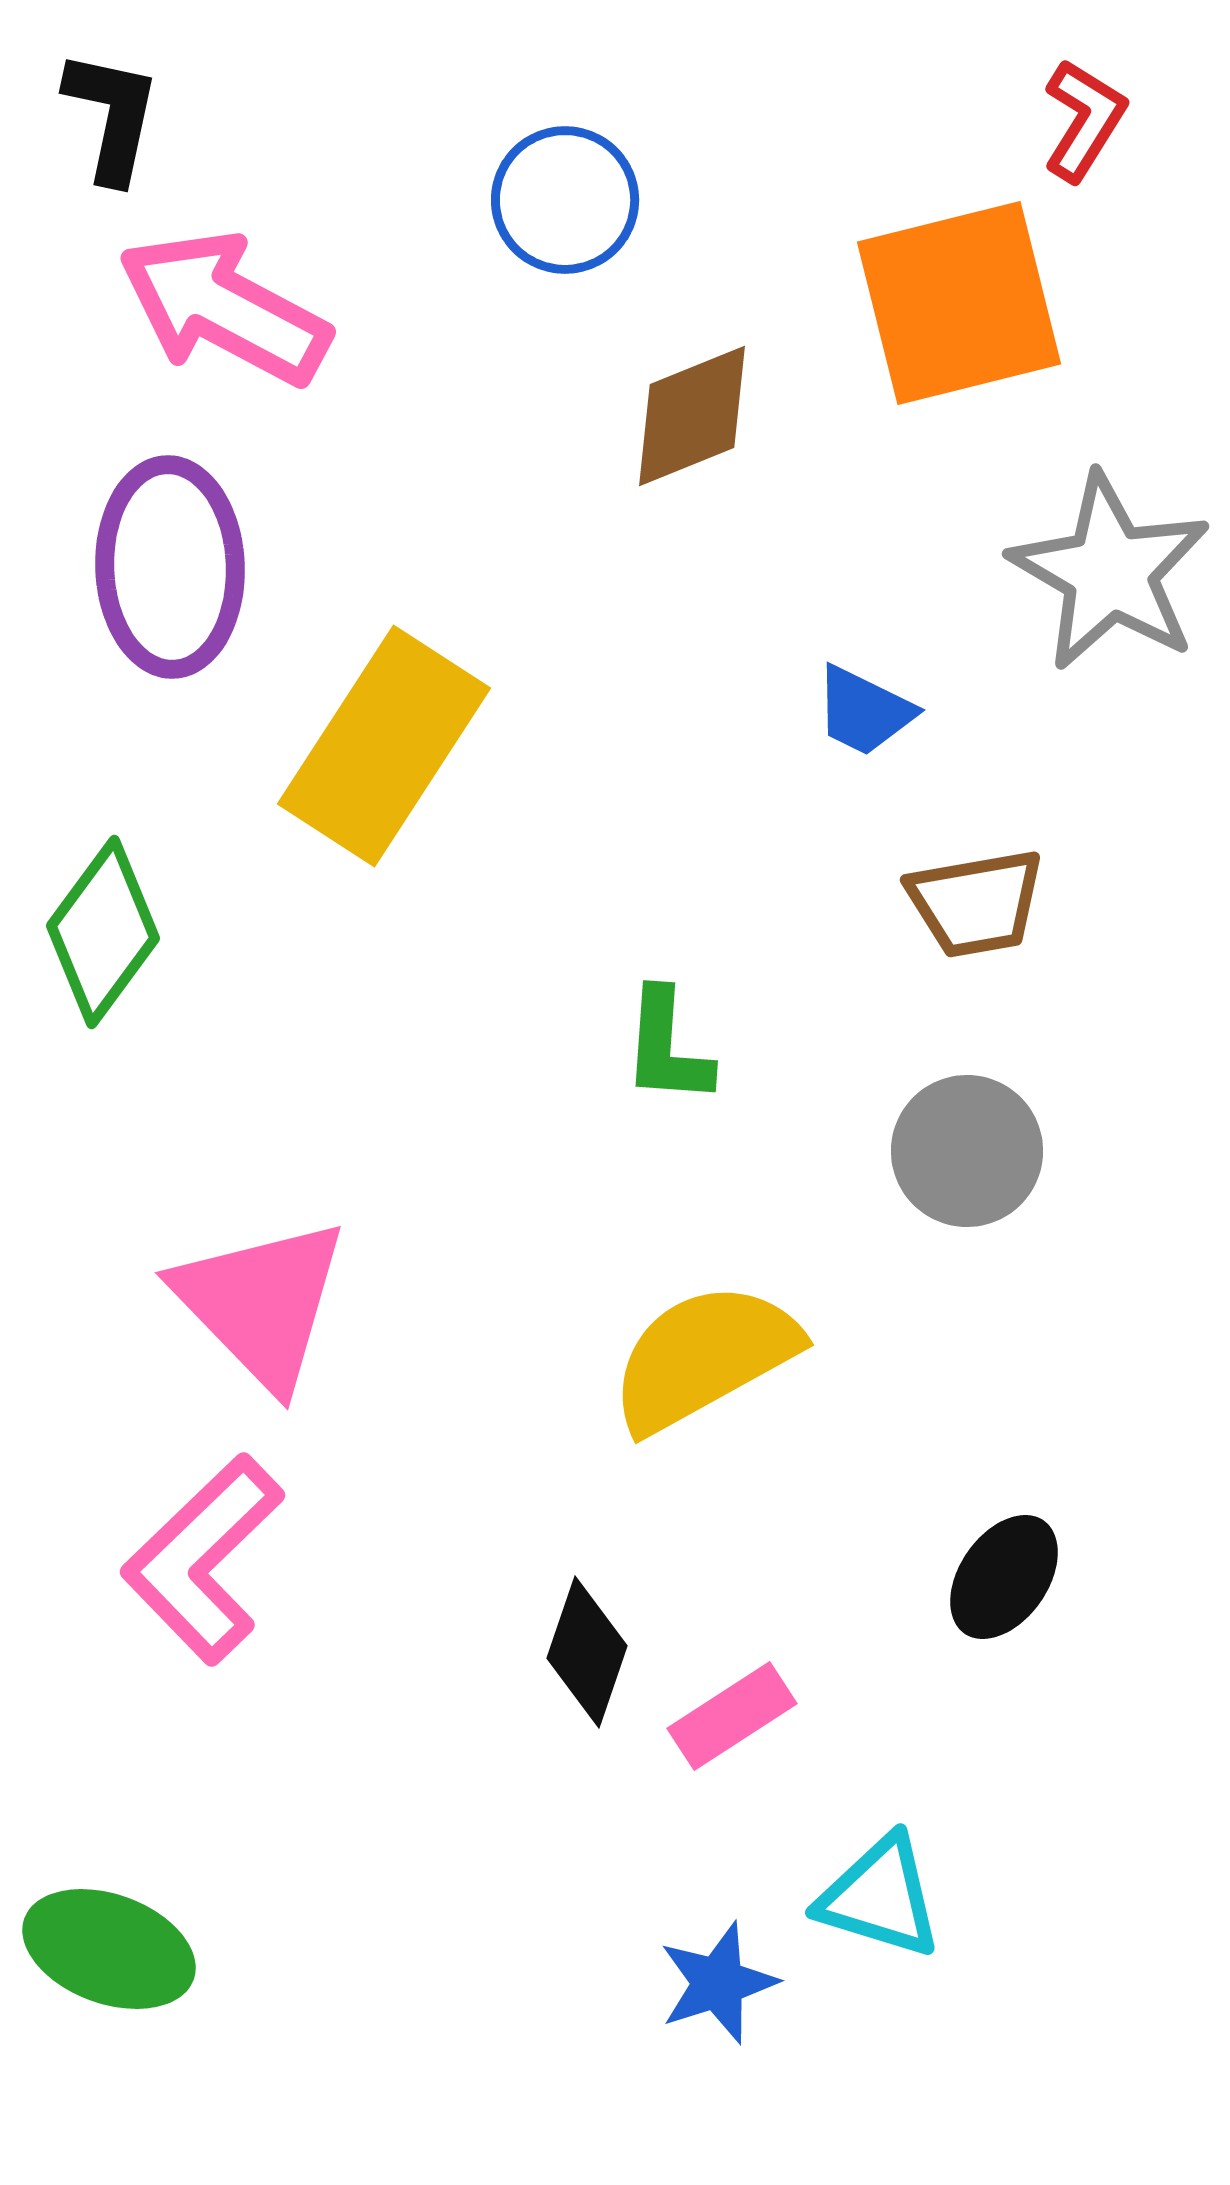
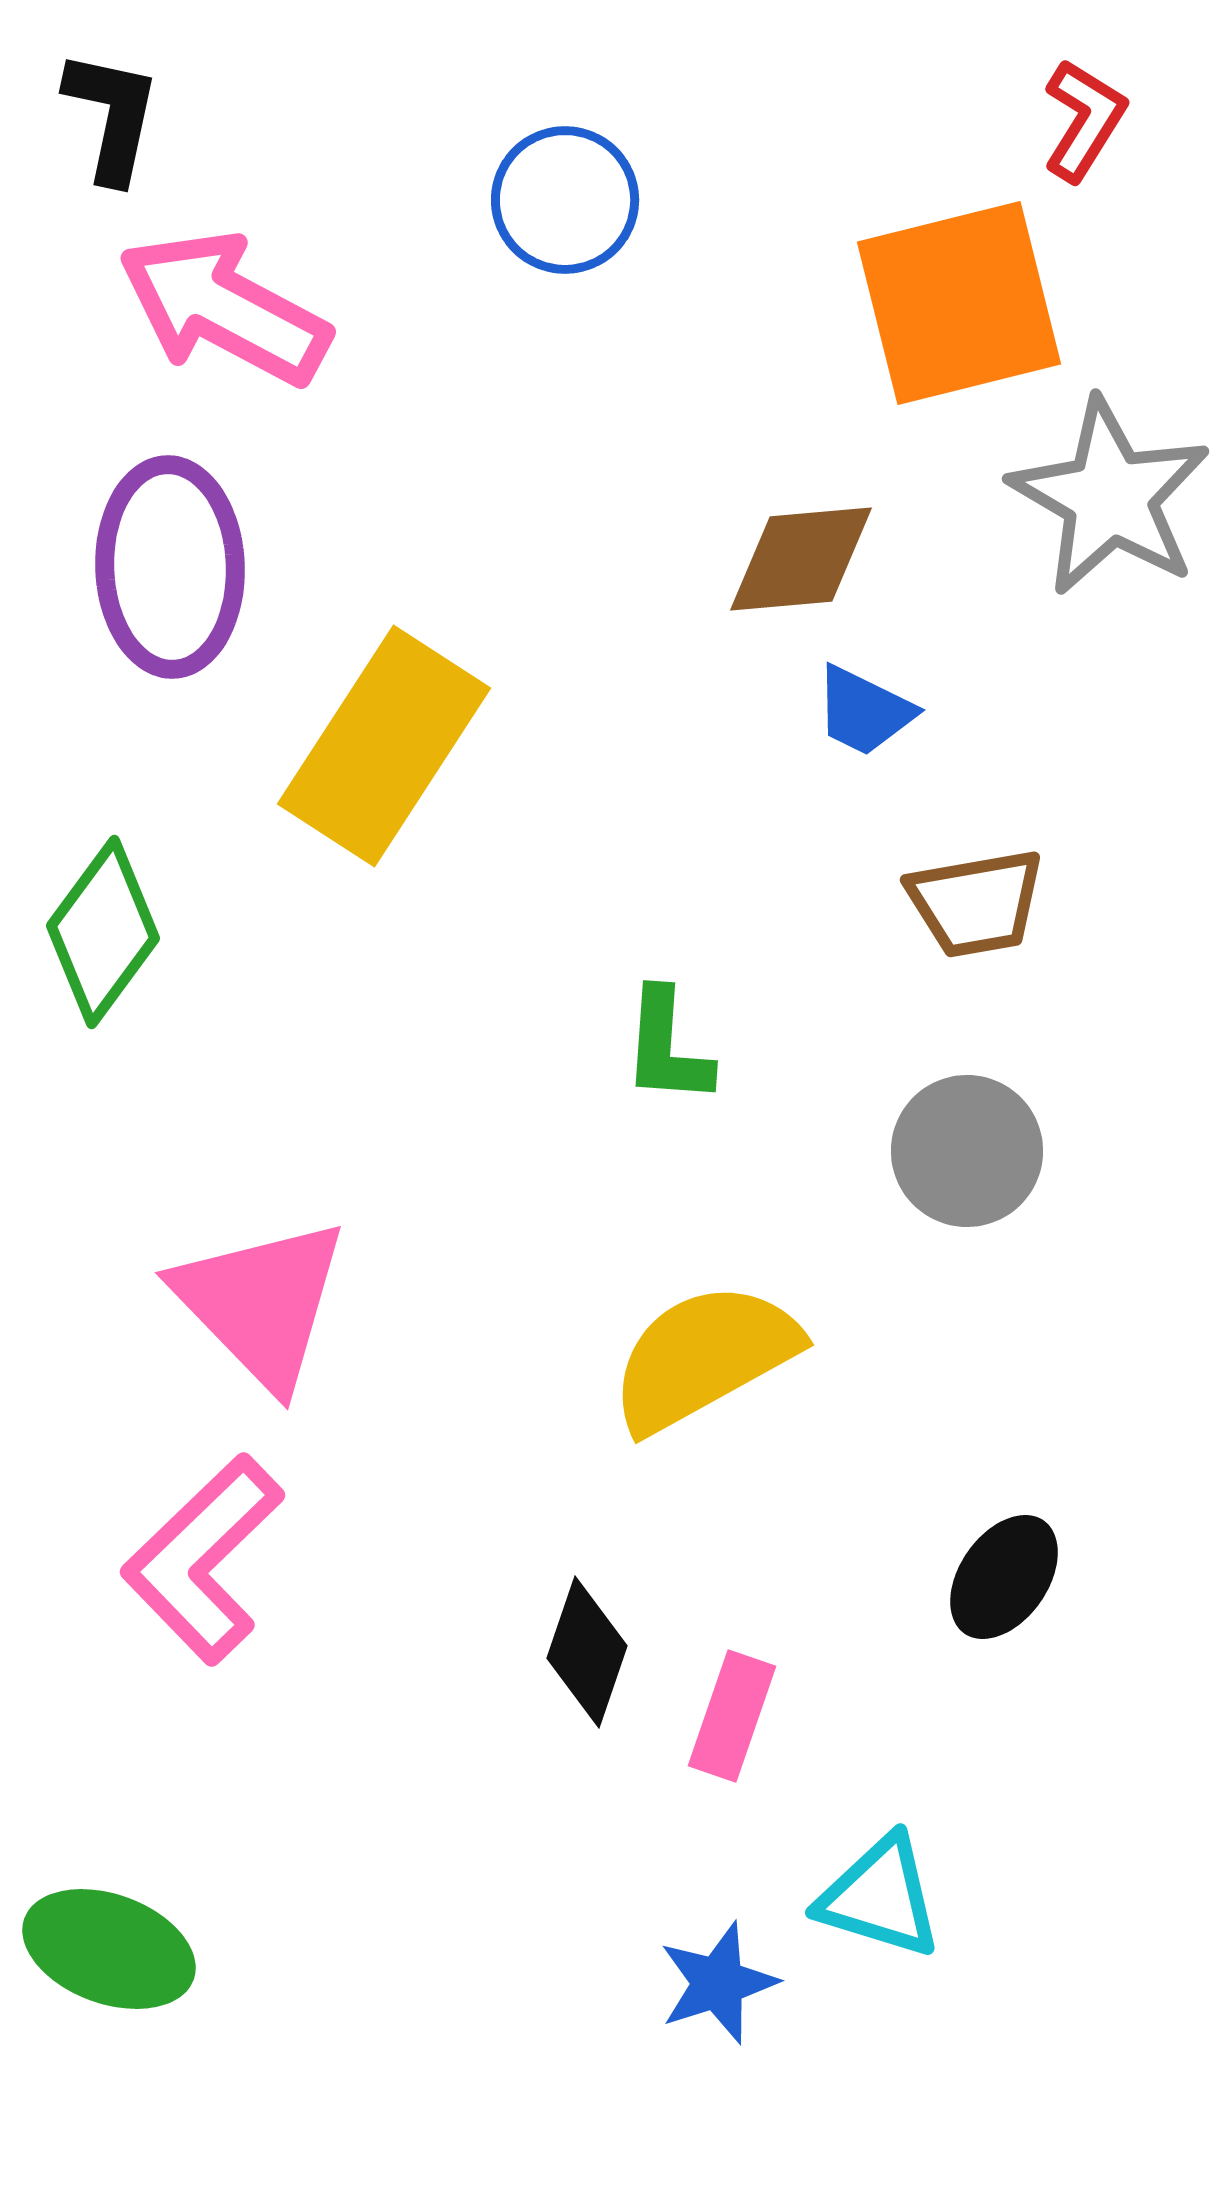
brown diamond: moved 109 px right, 143 px down; rotated 17 degrees clockwise
gray star: moved 75 px up
pink rectangle: rotated 38 degrees counterclockwise
